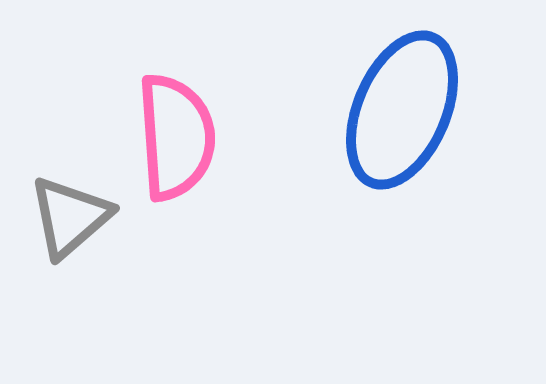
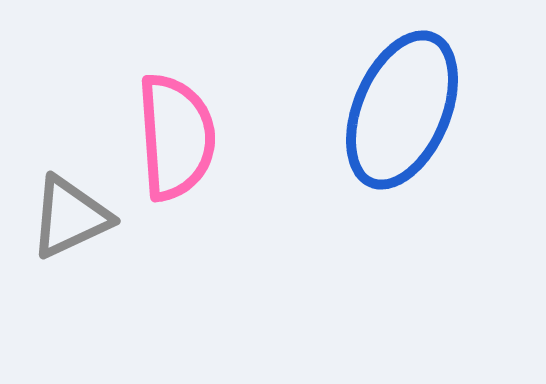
gray triangle: rotated 16 degrees clockwise
